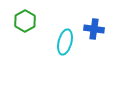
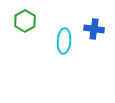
cyan ellipse: moved 1 px left, 1 px up; rotated 10 degrees counterclockwise
